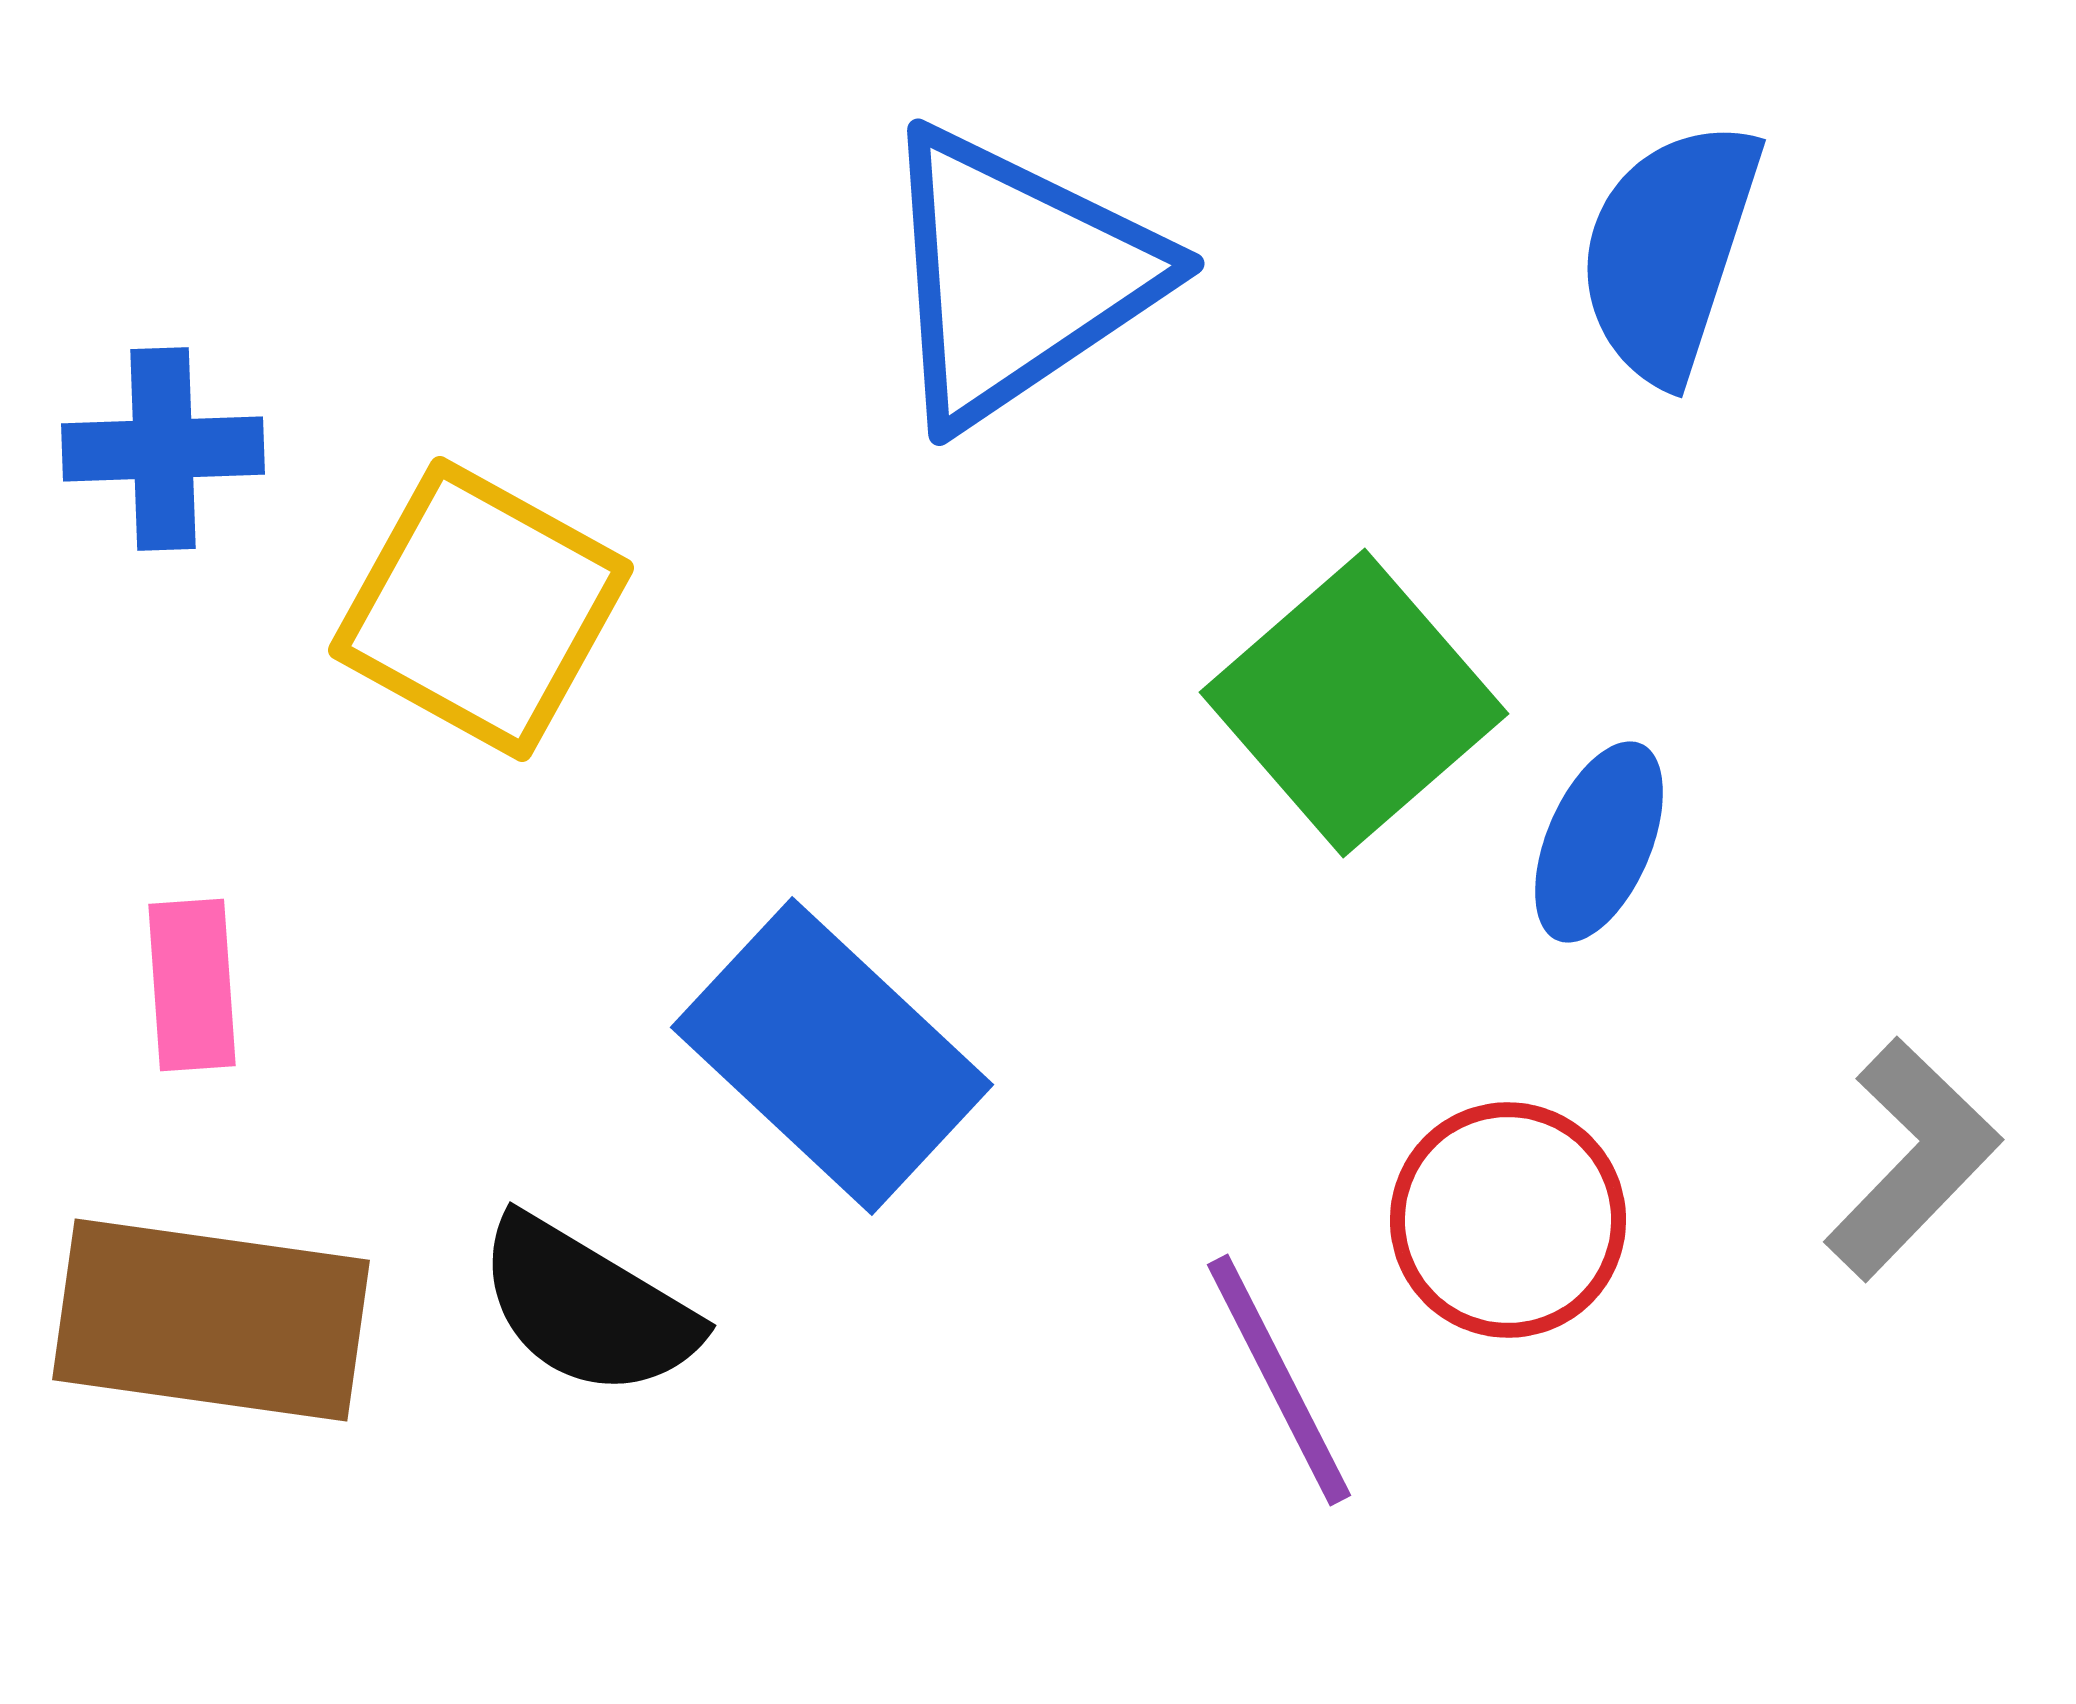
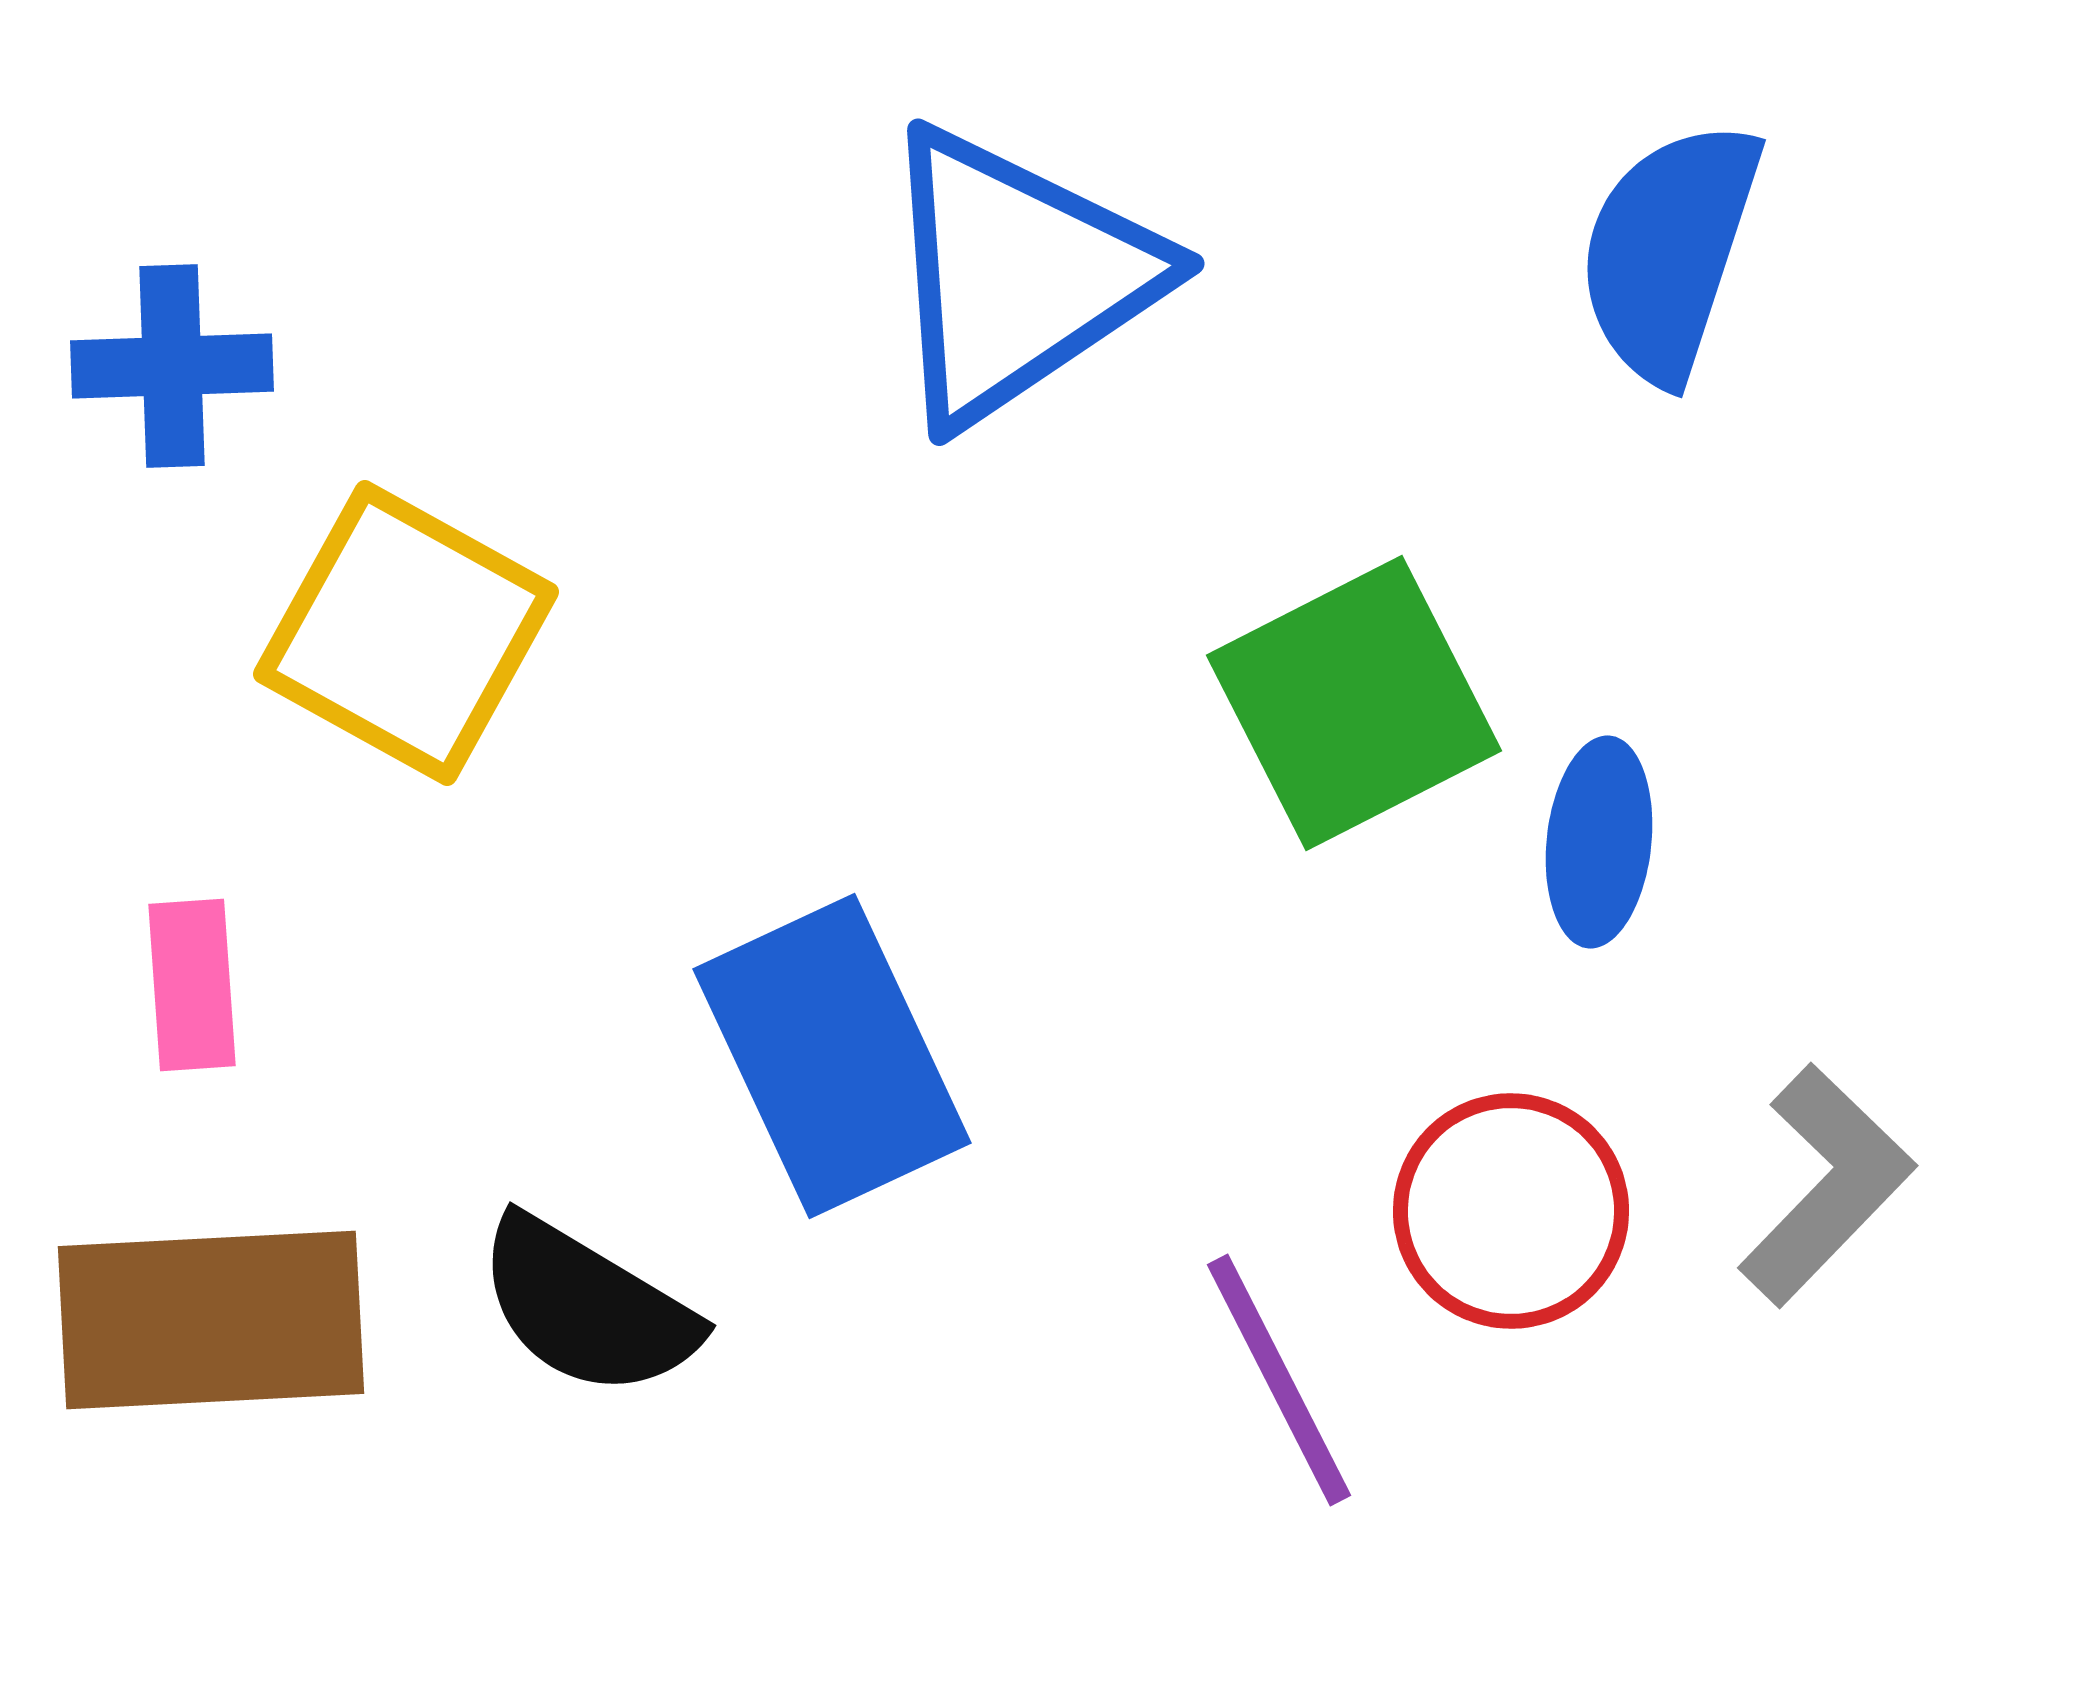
blue cross: moved 9 px right, 83 px up
yellow square: moved 75 px left, 24 px down
green square: rotated 14 degrees clockwise
blue ellipse: rotated 17 degrees counterclockwise
blue rectangle: rotated 22 degrees clockwise
gray L-shape: moved 86 px left, 26 px down
red circle: moved 3 px right, 9 px up
brown rectangle: rotated 11 degrees counterclockwise
